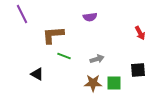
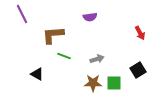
black square: rotated 28 degrees counterclockwise
